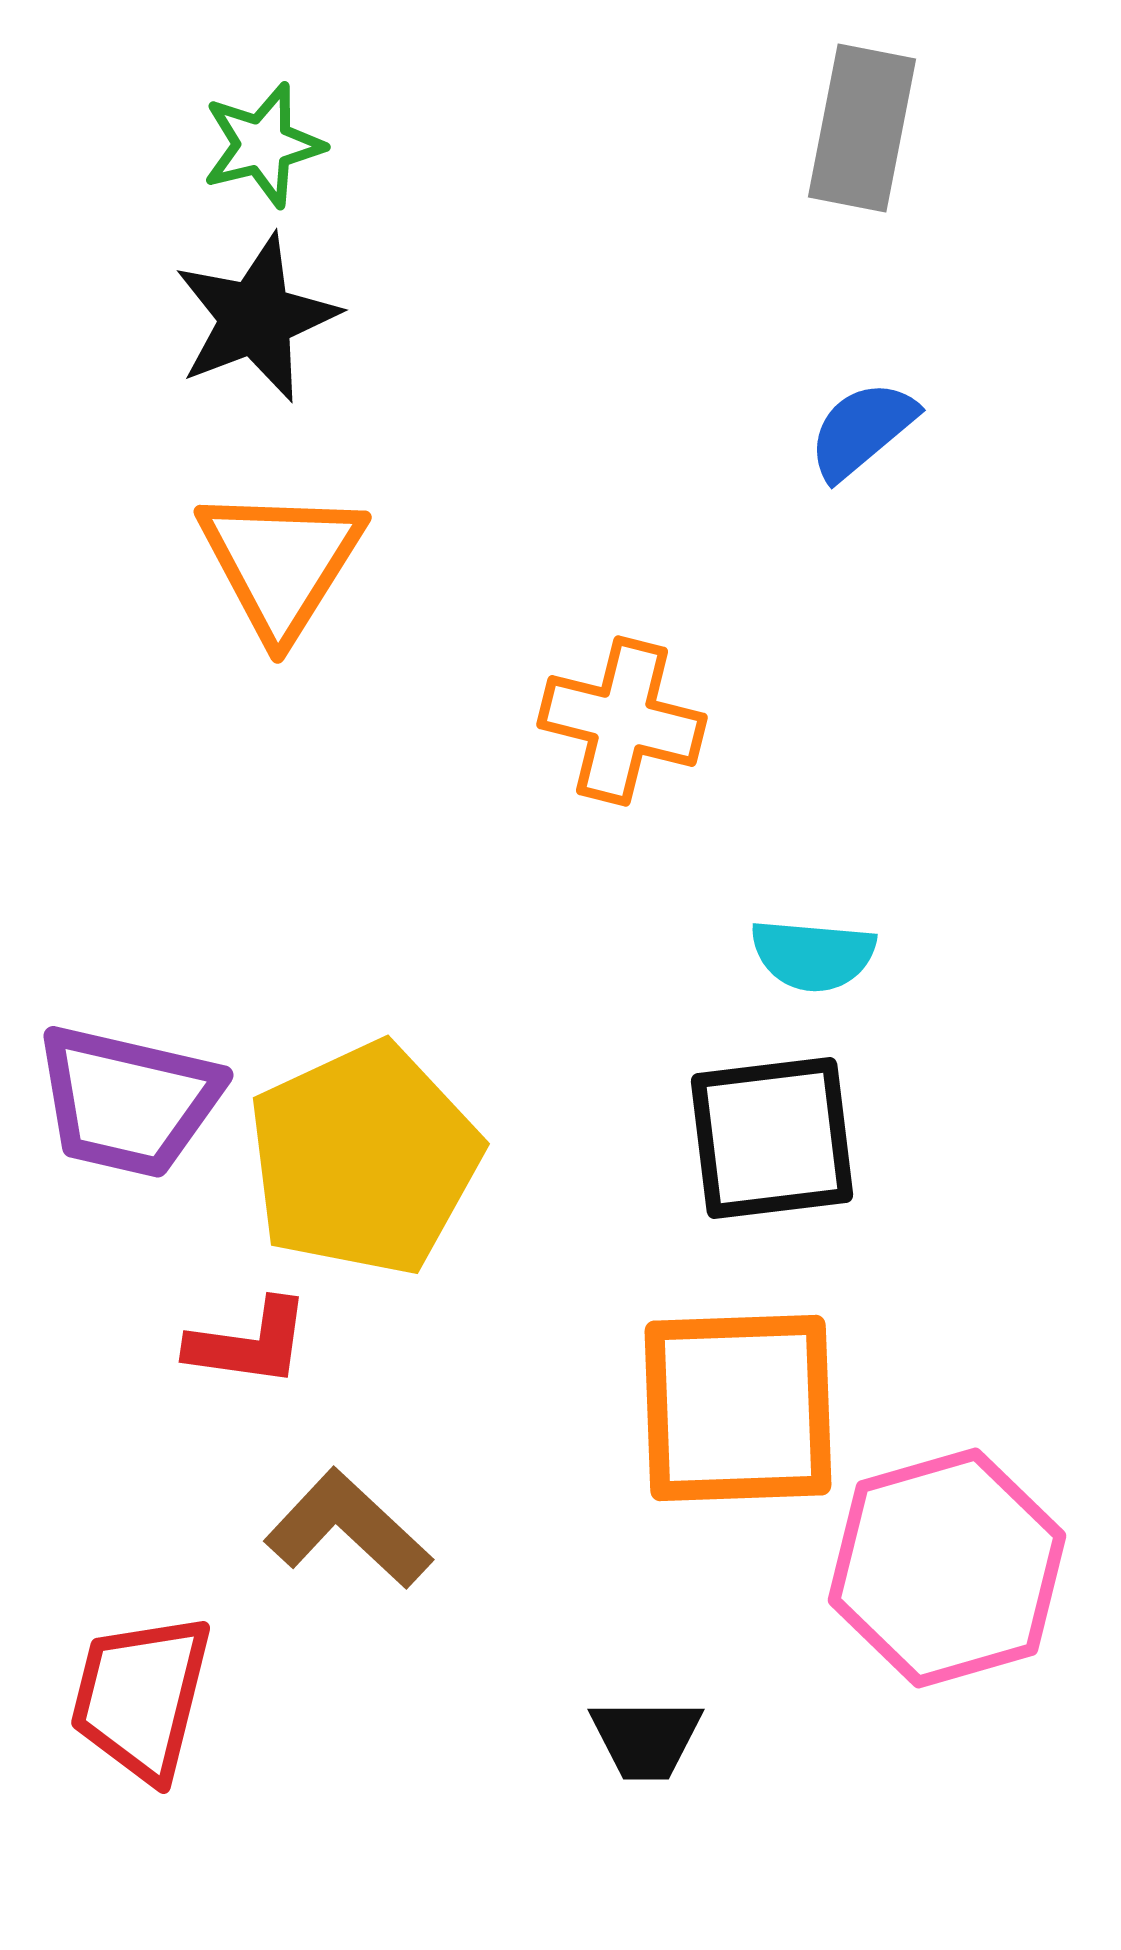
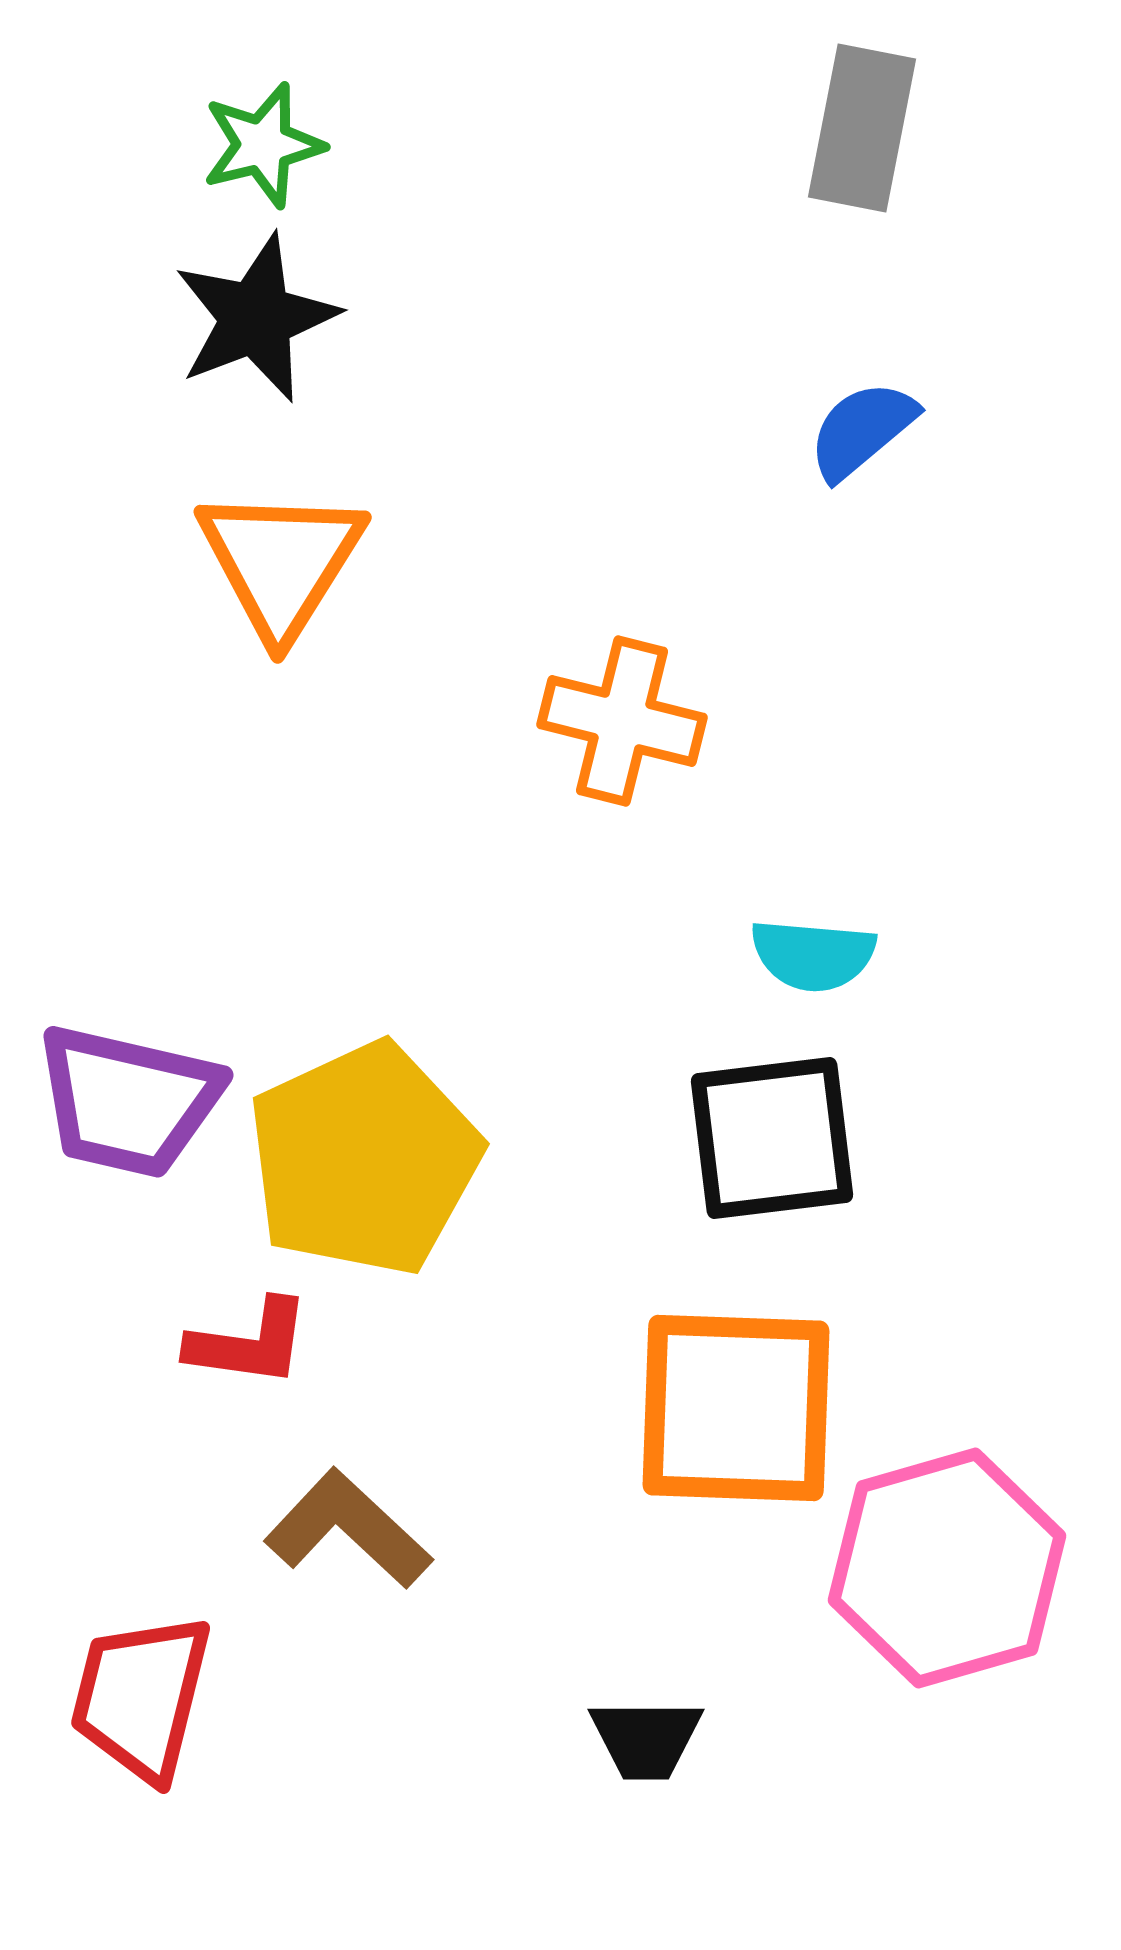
orange square: moved 2 px left; rotated 4 degrees clockwise
